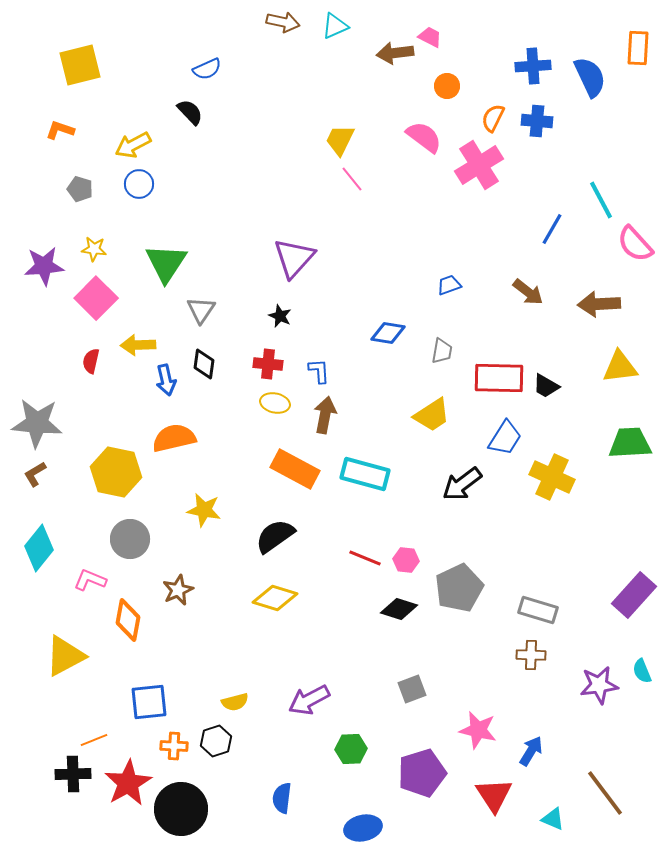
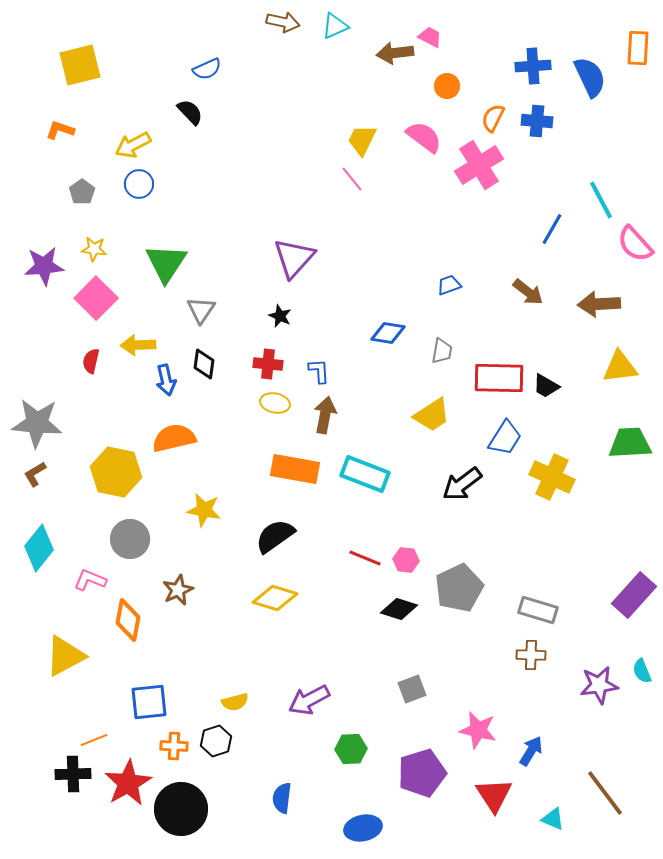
yellow trapezoid at (340, 140): moved 22 px right
gray pentagon at (80, 189): moved 2 px right, 3 px down; rotated 20 degrees clockwise
orange rectangle at (295, 469): rotated 18 degrees counterclockwise
cyan rectangle at (365, 474): rotated 6 degrees clockwise
